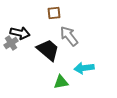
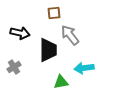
gray arrow: moved 1 px right, 1 px up
gray cross: moved 3 px right, 24 px down
black trapezoid: rotated 50 degrees clockwise
